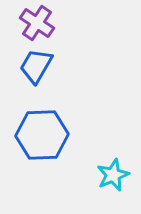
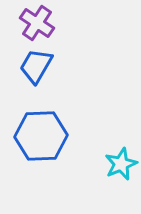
blue hexagon: moved 1 px left, 1 px down
cyan star: moved 8 px right, 11 px up
